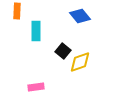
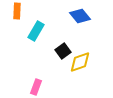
cyan rectangle: rotated 30 degrees clockwise
black square: rotated 14 degrees clockwise
pink rectangle: rotated 63 degrees counterclockwise
